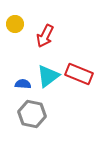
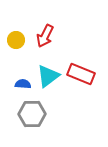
yellow circle: moved 1 px right, 16 px down
red rectangle: moved 2 px right
gray hexagon: rotated 12 degrees counterclockwise
